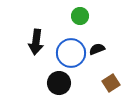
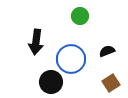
black semicircle: moved 10 px right, 2 px down
blue circle: moved 6 px down
black circle: moved 8 px left, 1 px up
